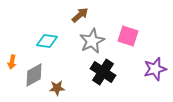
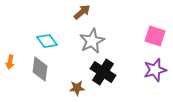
brown arrow: moved 2 px right, 3 px up
pink square: moved 27 px right
cyan diamond: rotated 45 degrees clockwise
orange arrow: moved 2 px left
purple star: moved 1 px down
gray diamond: moved 6 px right, 6 px up; rotated 55 degrees counterclockwise
brown star: moved 20 px right
